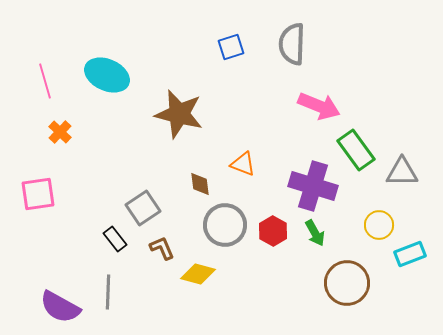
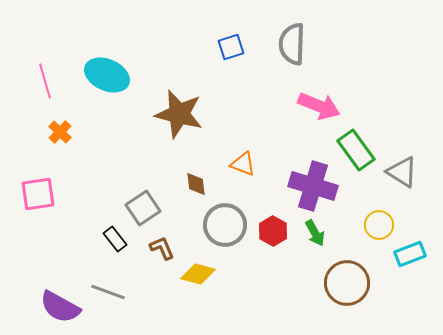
gray triangle: rotated 32 degrees clockwise
brown diamond: moved 4 px left
gray line: rotated 72 degrees counterclockwise
